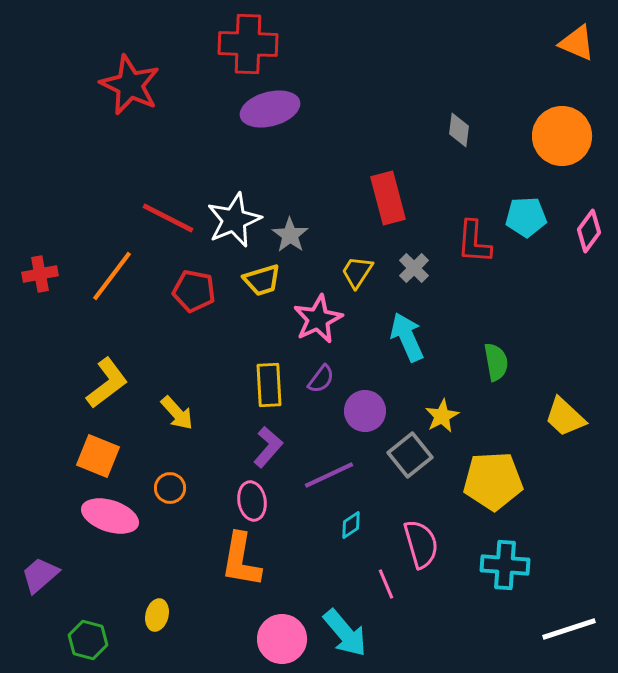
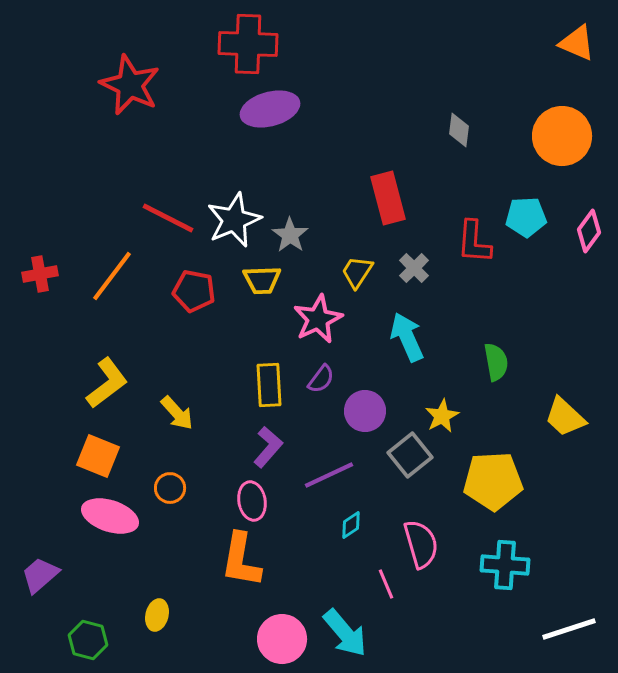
yellow trapezoid at (262, 280): rotated 15 degrees clockwise
